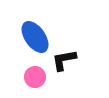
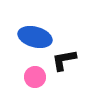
blue ellipse: rotated 40 degrees counterclockwise
